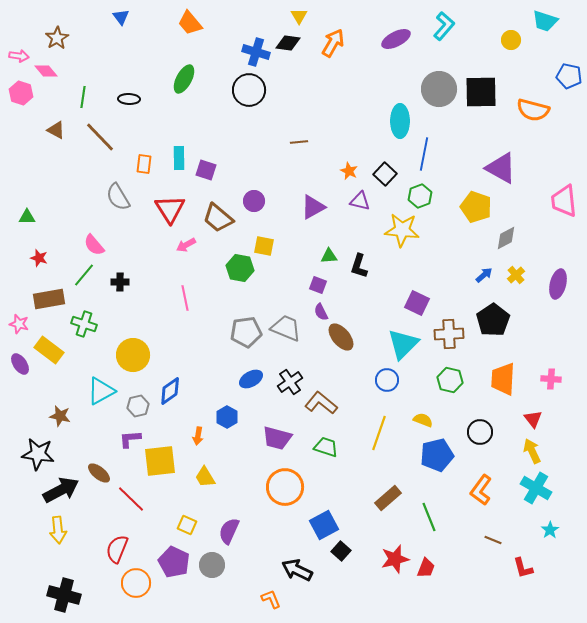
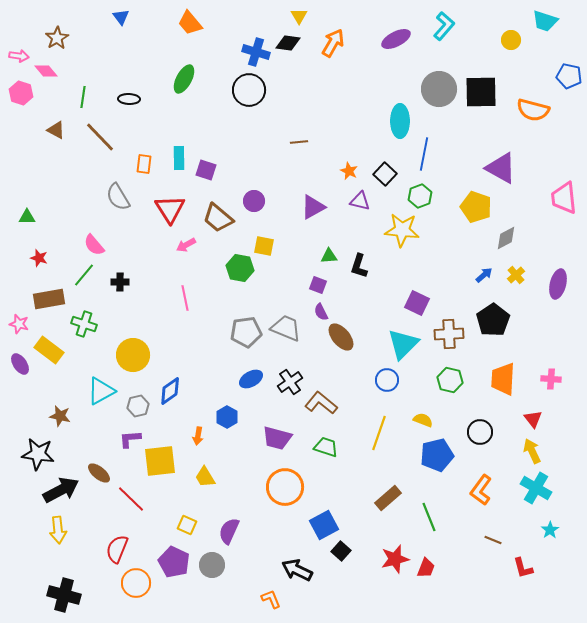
pink trapezoid at (564, 201): moved 3 px up
